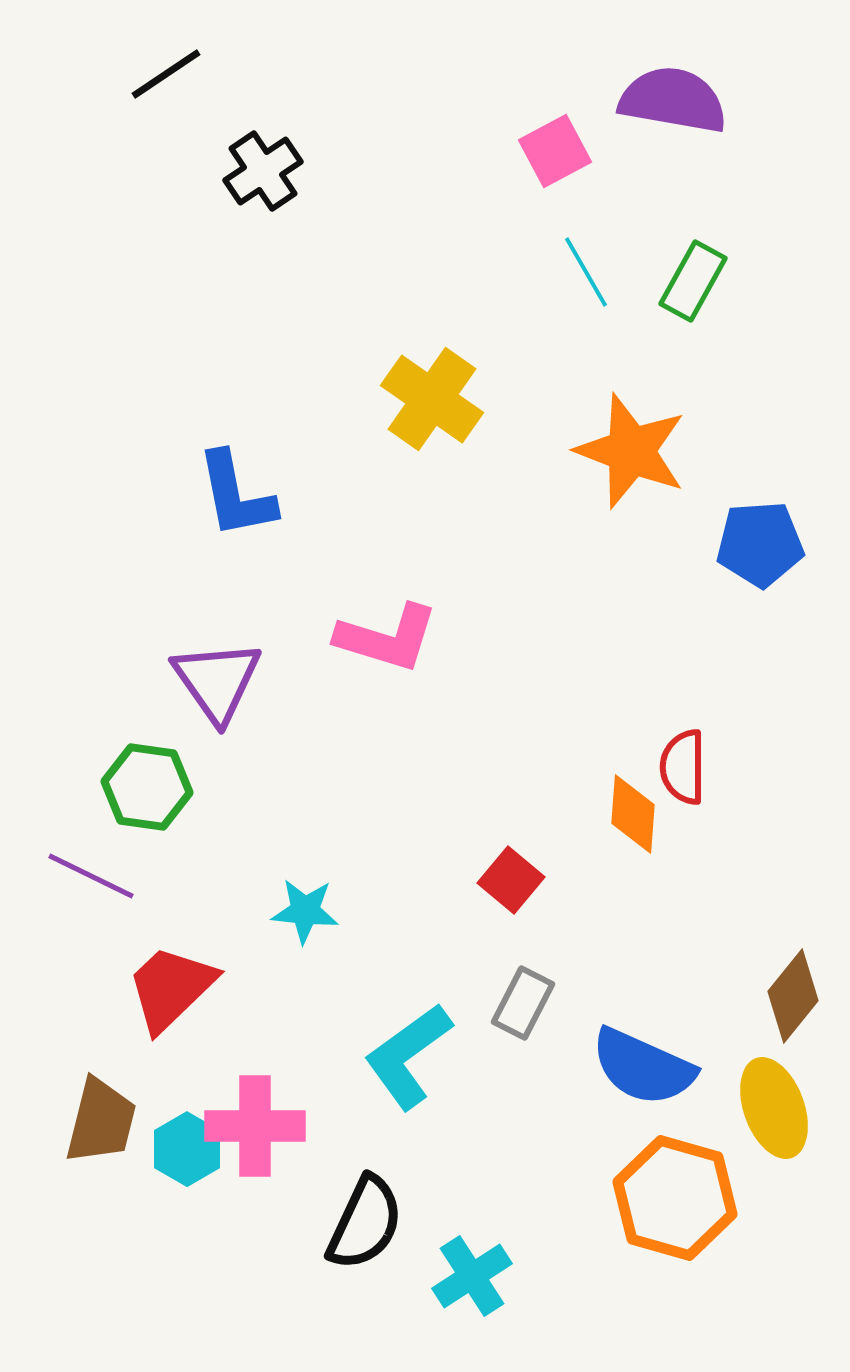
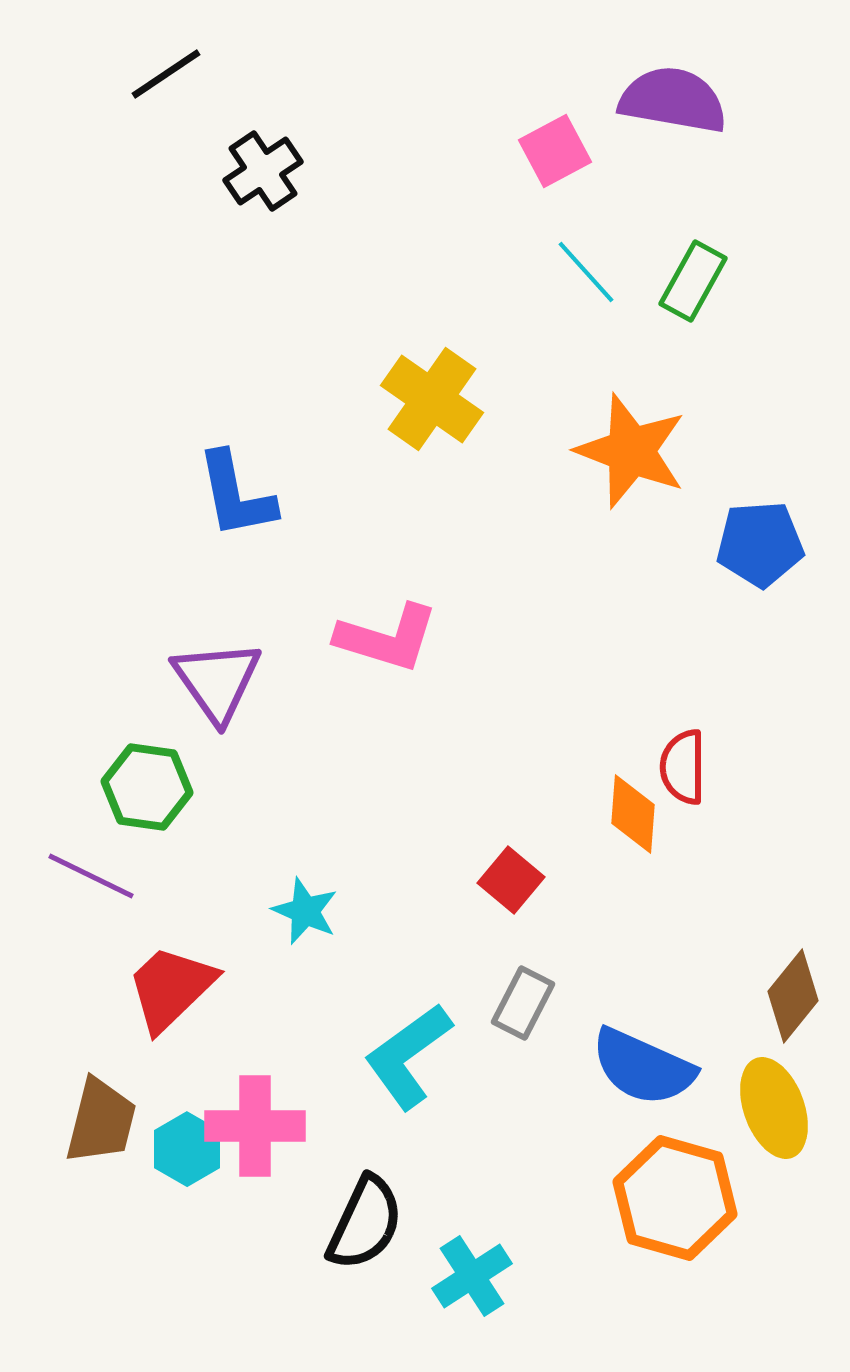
cyan line: rotated 12 degrees counterclockwise
cyan star: rotated 18 degrees clockwise
